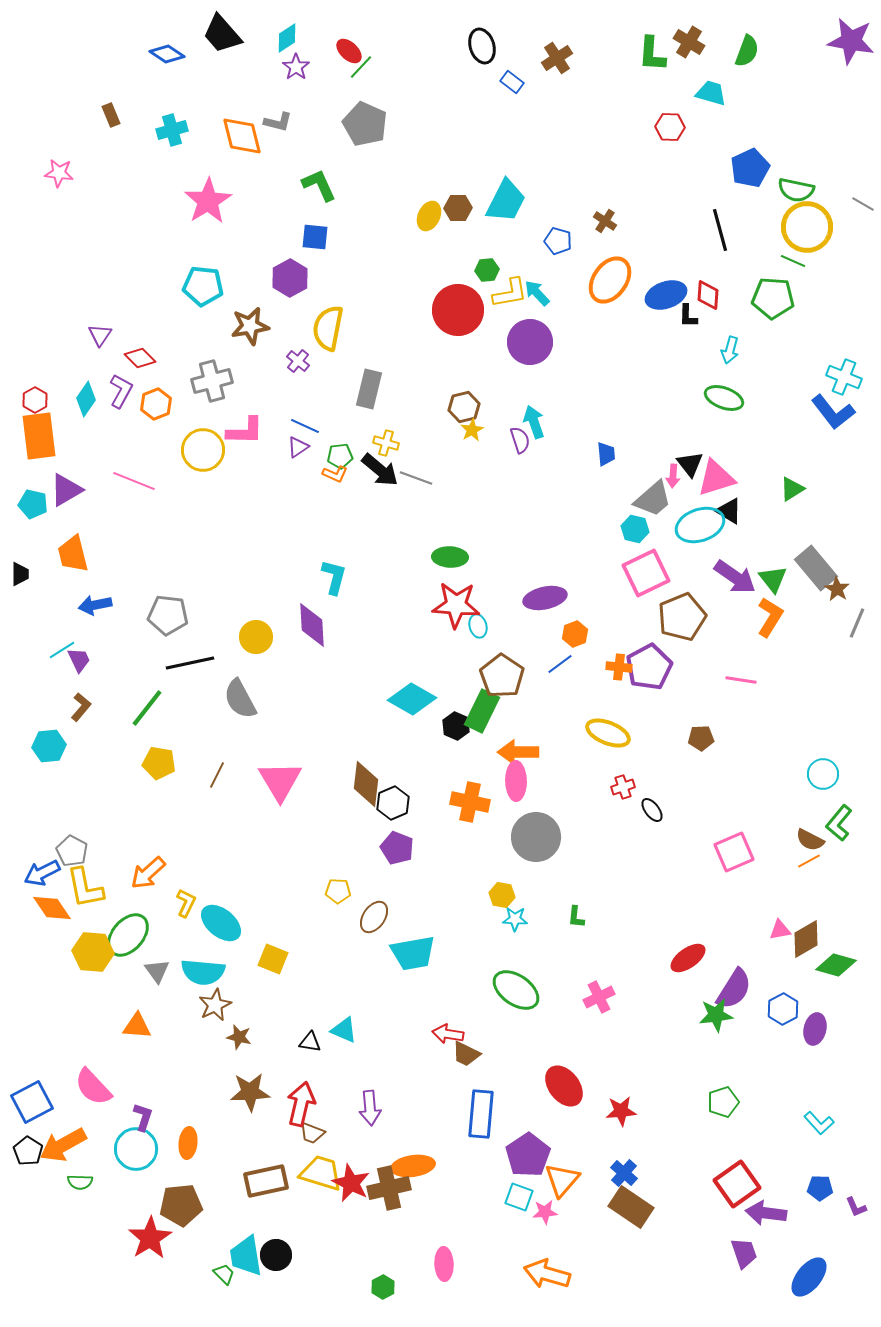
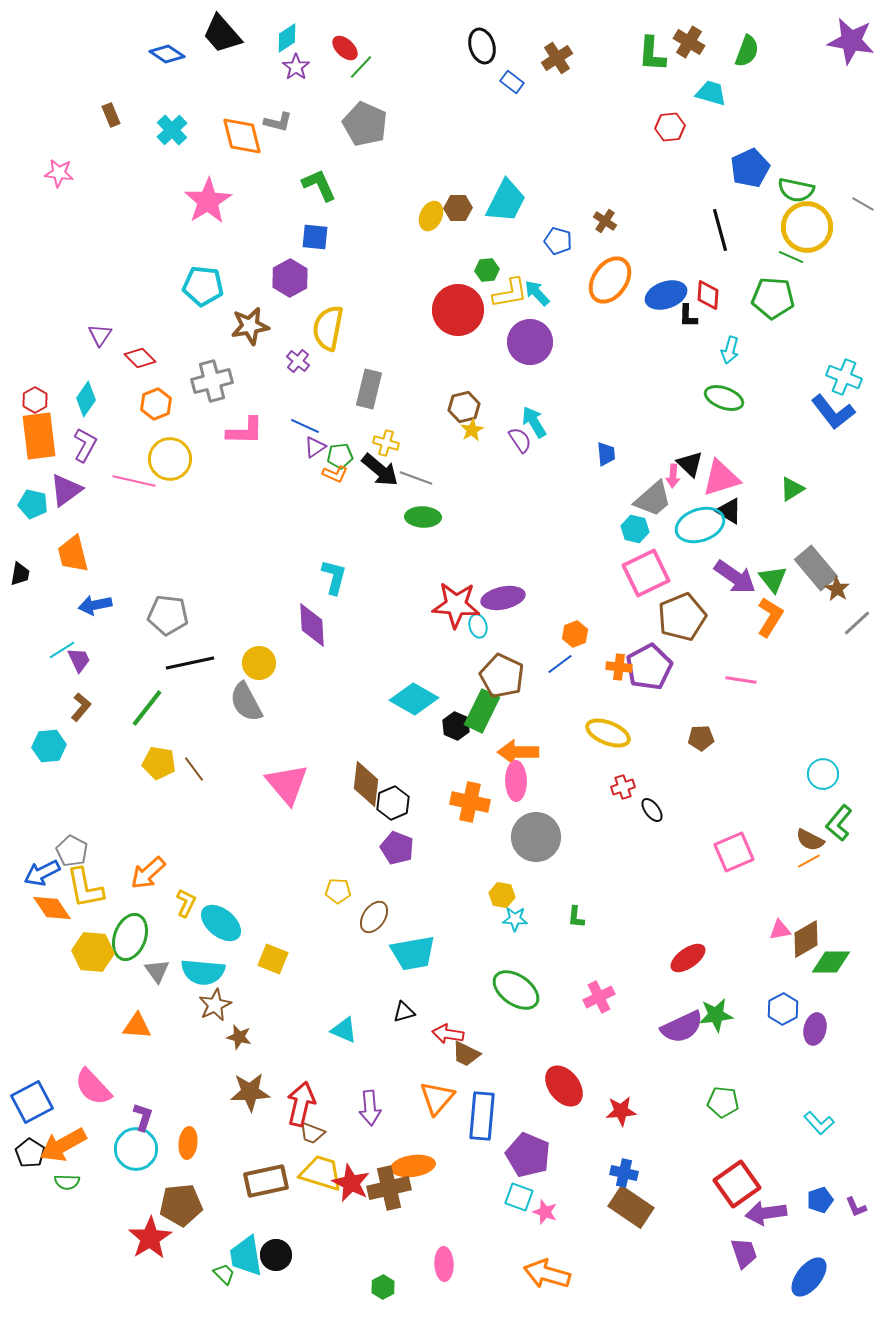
red ellipse at (349, 51): moved 4 px left, 3 px up
red hexagon at (670, 127): rotated 8 degrees counterclockwise
cyan cross at (172, 130): rotated 28 degrees counterclockwise
yellow ellipse at (429, 216): moved 2 px right
green line at (793, 261): moved 2 px left, 4 px up
purple L-shape at (121, 391): moved 36 px left, 54 px down
cyan arrow at (534, 422): rotated 12 degrees counterclockwise
purple semicircle at (520, 440): rotated 16 degrees counterclockwise
purple triangle at (298, 447): moved 17 px right
yellow circle at (203, 450): moved 33 px left, 9 px down
black triangle at (690, 464): rotated 8 degrees counterclockwise
pink triangle at (716, 478): moved 5 px right
pink line at (134, 481): rotated 9 degrees counterclockwise
purple triangle at (66, 490): rotated 6 degrees counterclockwise
green ellipse at (450, 557): moved 27 px left, 40 px up
black trapezoid at (20, 574): rotated 10 degrees clockwise
purple ellipse at (545, 598): moved 42 px left
gray line at (857, 623): rotated 24 degrees clockwise
yellow circle at (256, 637): moved 3 px right, 26 px down
brown pentagon at (502, 676): rotated 9 degrees counterclockwise
gray semicircle at (240, 699): moved 6 px right, 3 px down
cyan diamond at (412, 699): moved 2 px right
brown line at (217, 775): moved 23 px left, 6 px up; rotated 64 degrees counterclockwise
pink triangle at (280, 781): moved 7 px right, 3 px down; rotated 9 degrees counterclockwise
green ellipse at (128, 935): moved 2 px right, 2 px down; rotated 21 degrees counterclockwise
green diamond at (836, 965): moved 5 px left, 3 px up; rotated 15 degrees counterclockwise
purple semicircle at (734, 989): moved 52 px left, 38 px down; rotated 33 degrees clockwise
black triangle at (310, 1042): moved 94 px right, 30 px up; rotated 25 degrees counterclockwise
green pentagon at (723, 1102): rotated 24 degrees clockwise
blue rectangle at (481, 1114): moved 1 px right, 2 px down
black pentagon at (28, 1151): moved 2 px right, 2 px down
purple pentagon at (528, 1155): rotated 15 degrees counterclockwise
blue cross at (624, 1173): rotated 28 degrees counterclockwise
orange triangle at (562, 1180): moved 125 px left, 82 px up
green semicircle at (80, 1182): moved 13 px left
blue pentagon at (820, 1188): moved 12 px down; rotated 20 degrees counterclockwise
pink star at (545, 1212): rotated 25 degrees clockwise
purple arrow at (766, 1213): rotated 15 degrees counterclockwise
